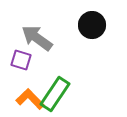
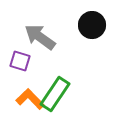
gray arrow: moved 3 px right, 1 px up
purple square: moved 1 px left, 1 px down
